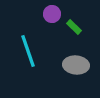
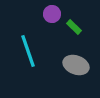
gray ellipse: rotated 15 degrees clockwise
